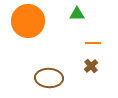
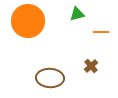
green triangle: rotated 14 degrees counterclockwise
orange line: moved 8 px right, 11 px up
brown ellipse: moved 1 px right
